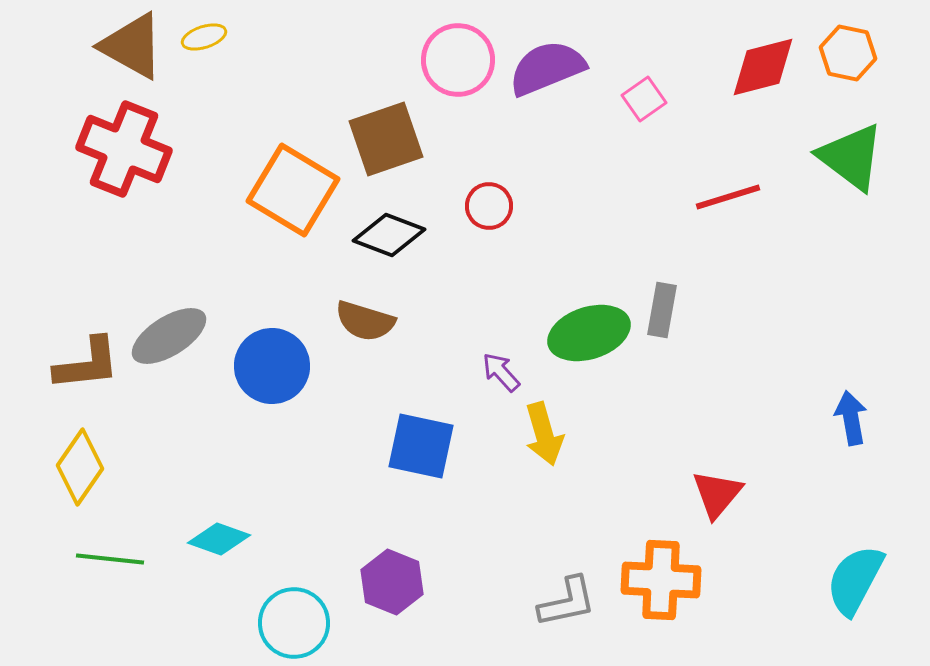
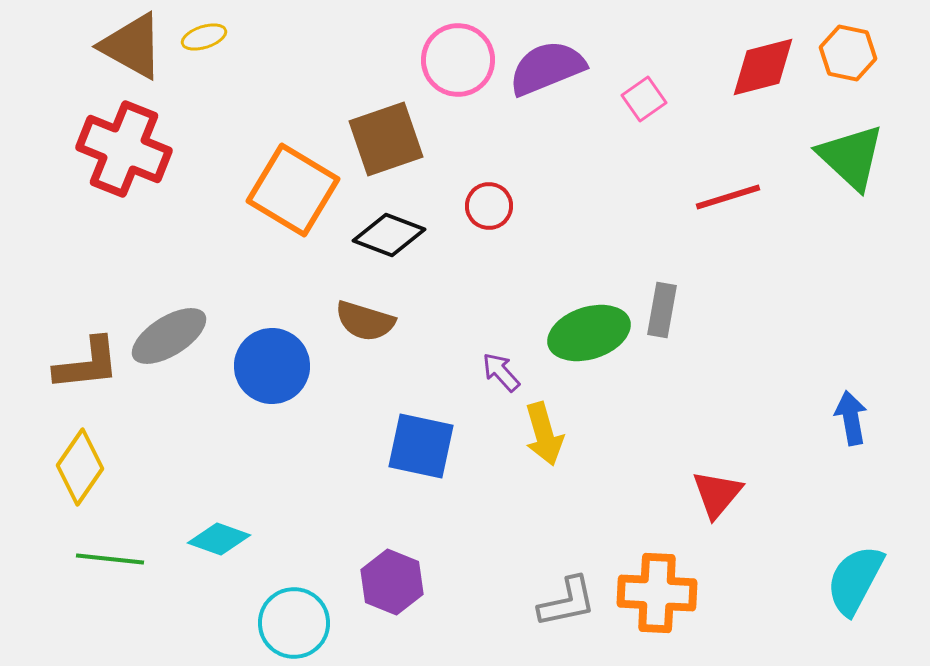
green triangle: rotated 6 degrees clockwise
orange cross: moved 4 px left, 13 px down
